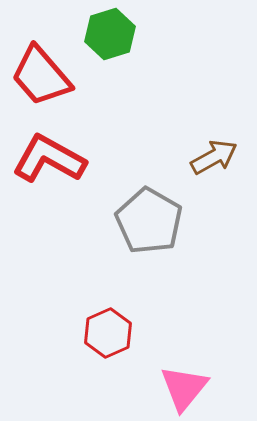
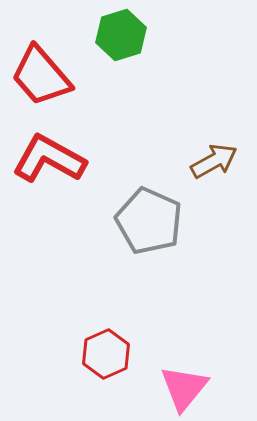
green hexagon: moved 11 px right, 1 px down
brown arrow: moved 4 px down
gray pentagon: rotated 6 degrees counterclockwise
red hexagon: moved 2 px left, 21 px down
